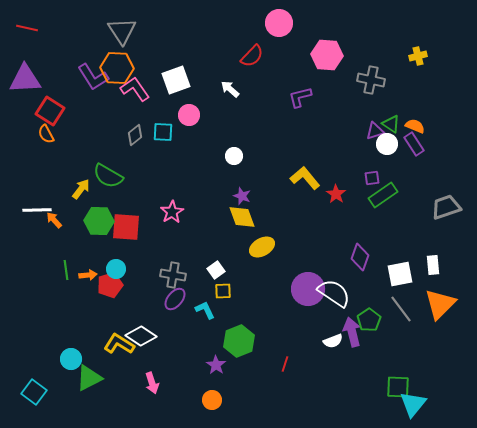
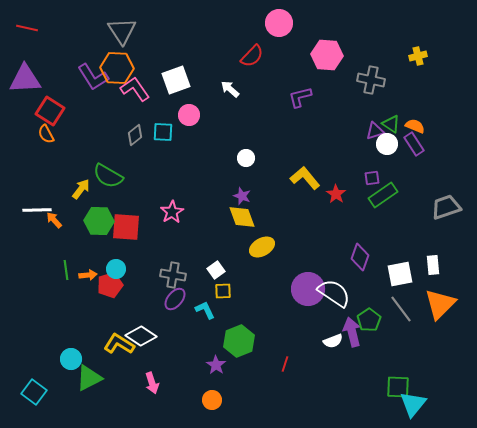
white circle at (234, 156): moved 12 px right, 2 px down
